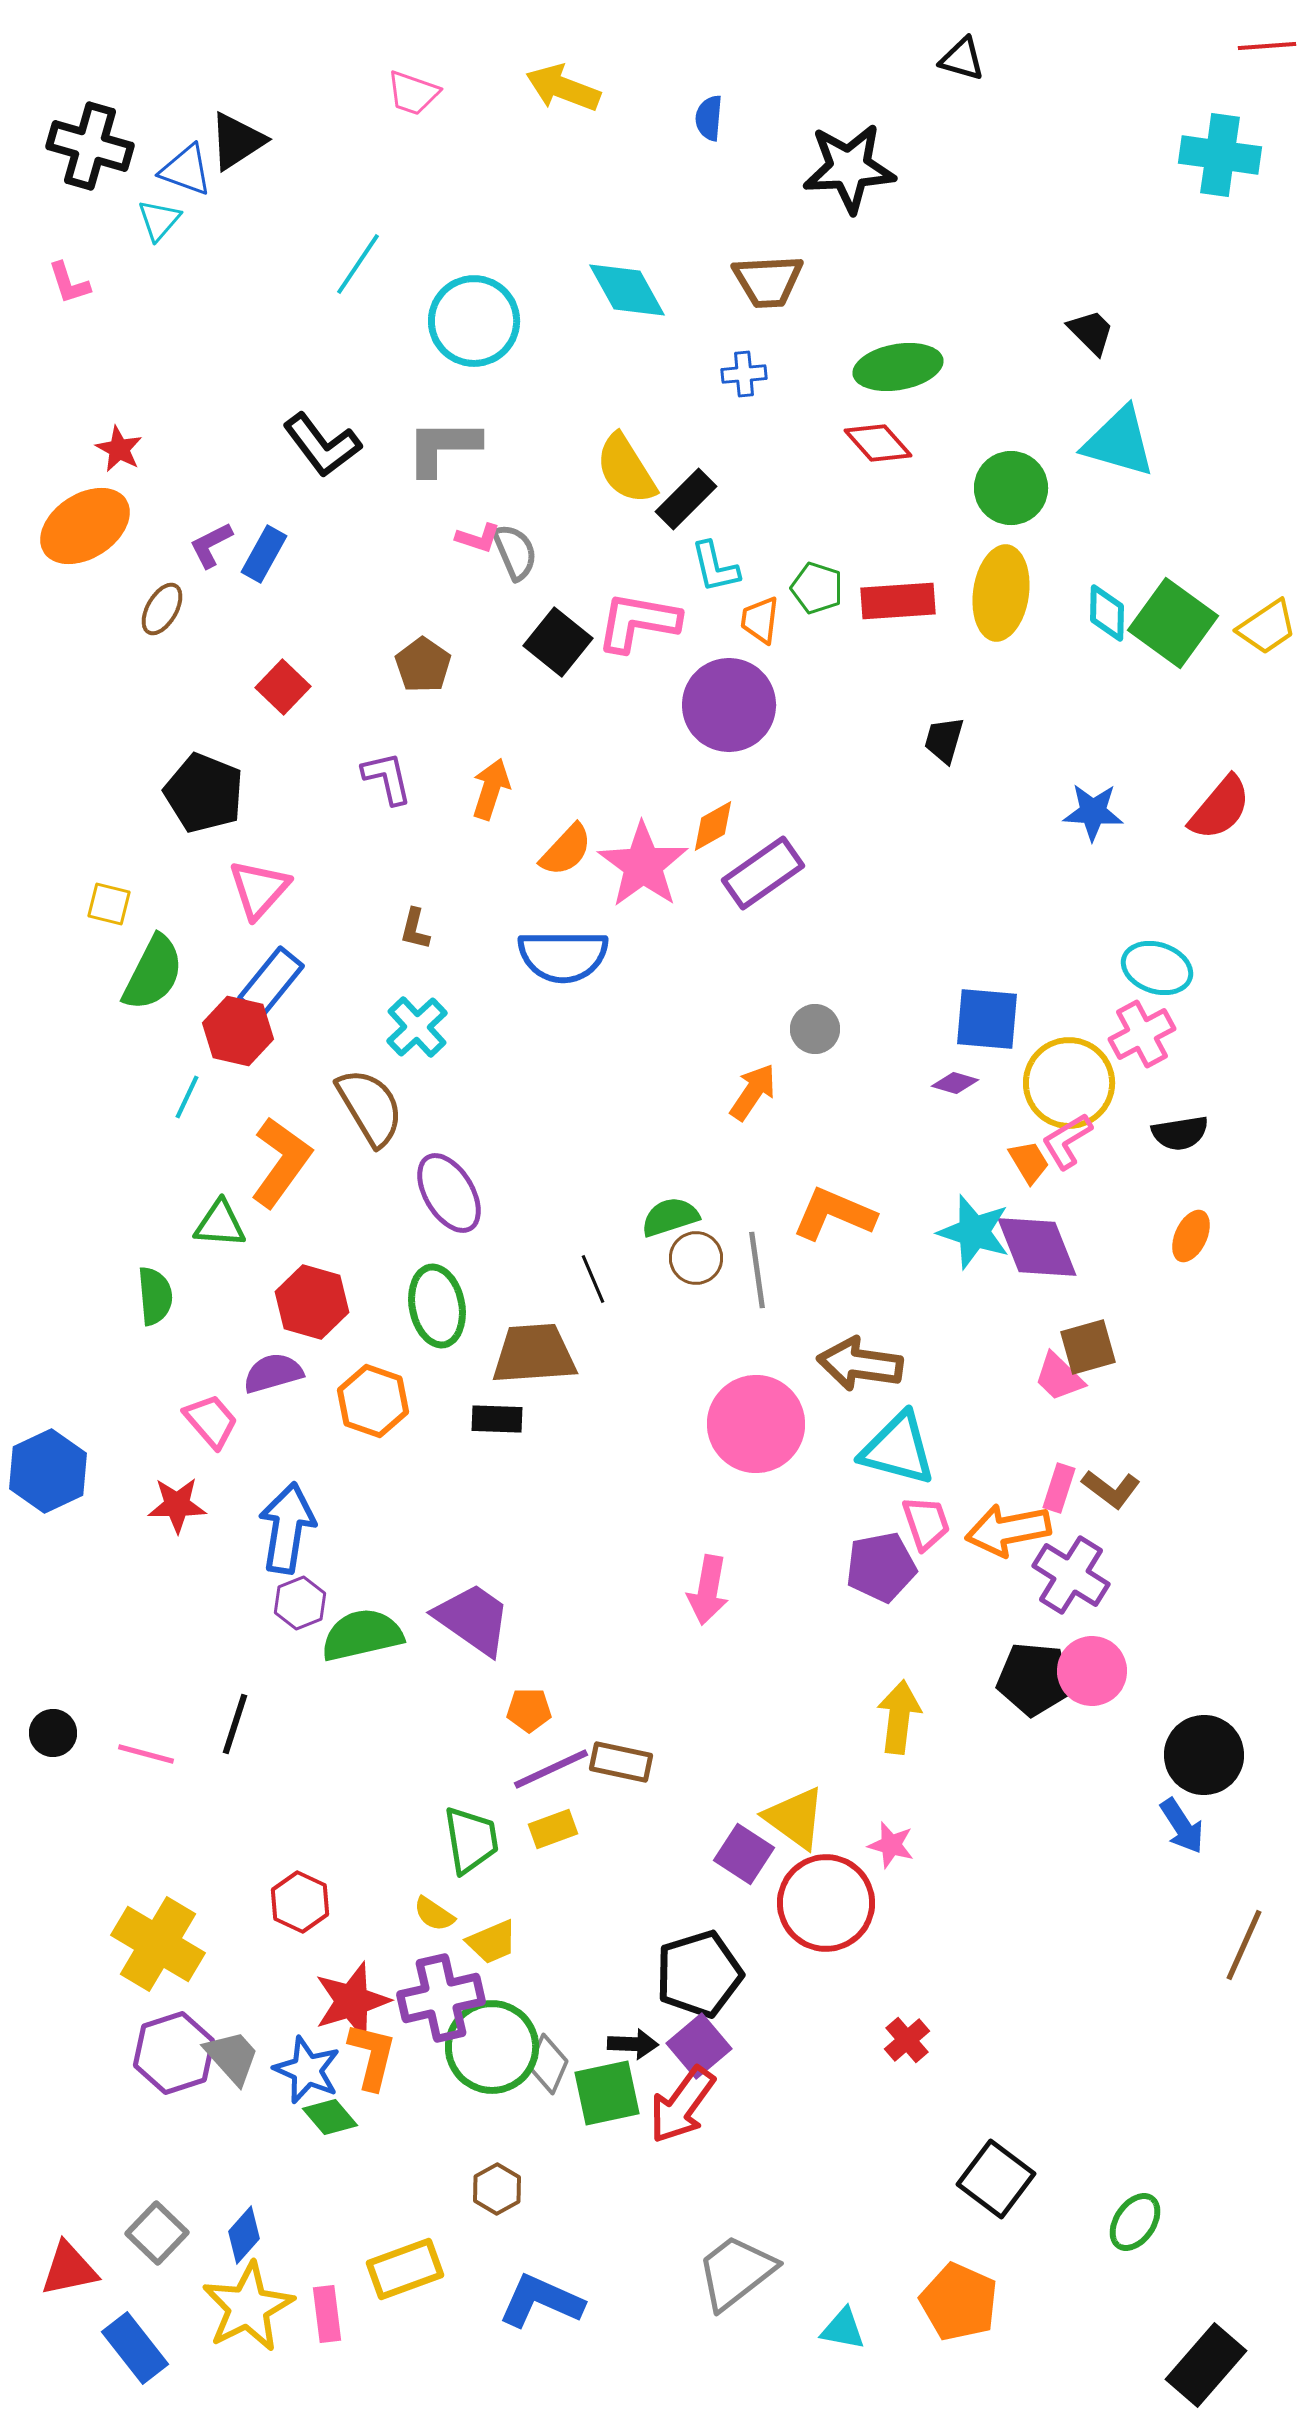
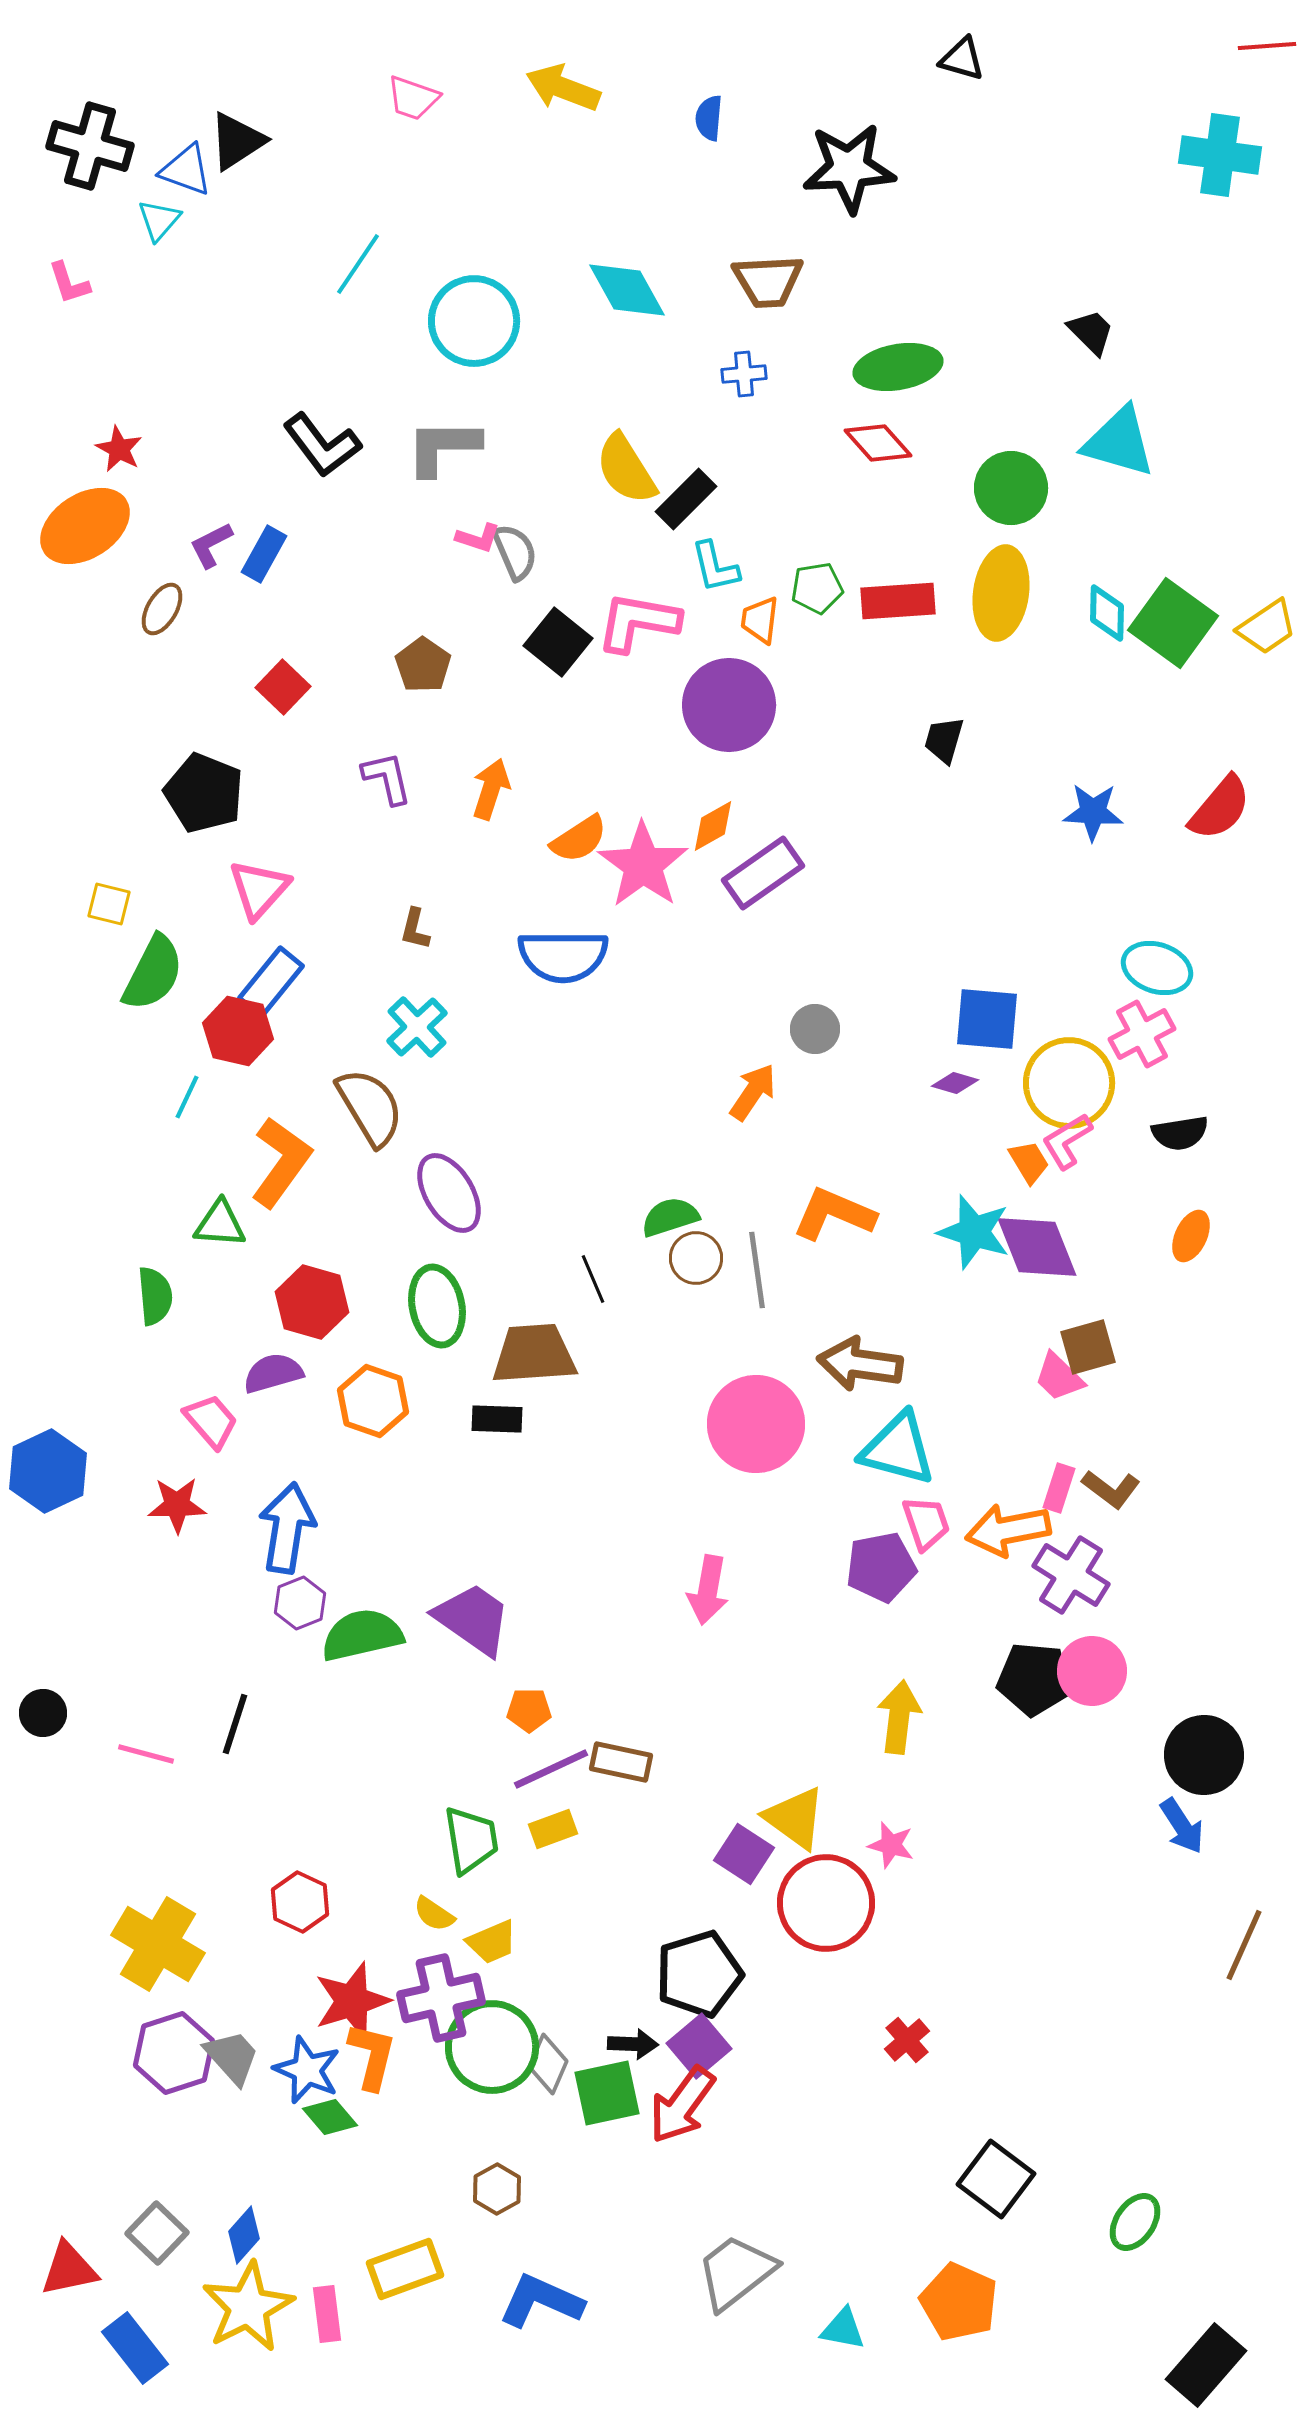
pink trapezoid at (413, 93): moved 5 px down
green pentagon at (817, 588): rotated 27 degrees counterclockwise
orange semicircle at (566, 850): moved 13 px right, 11 px up; rotated 14 degrees clockwise
black circle at (53, 1733): moved 10 px left, 20 px up
